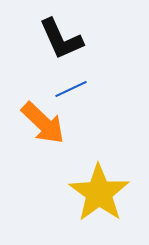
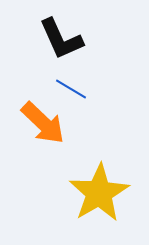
blue line: rotated 56 degrees clockwise
yellow star: rotated 6 degrees clockwise
